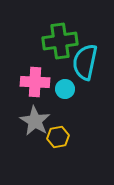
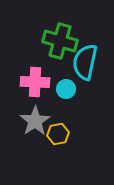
green cross: rotated 24 degrees clockwise
cyan circle: moved 1 px right
gray star: rotated 8 degrees clockwise
yellow hexagon: moved 3 px up
